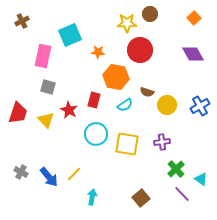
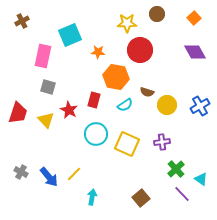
brown circle: moved 7 px right
purple diamond: moved 2 px right, 2 px up
yellow square: rotated 15 degrees clockwise
